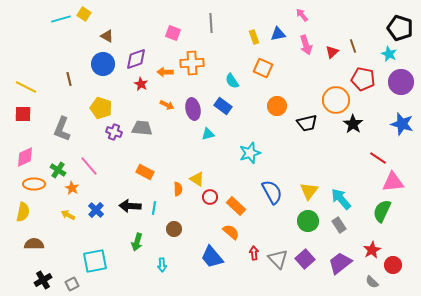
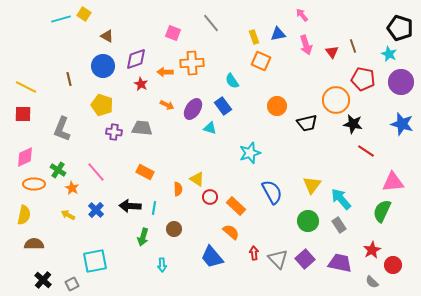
gray line at (211, 23): rotated 36 degrees counterclockwise
red triangle at (332, 52): rotated 24 degrees counterclockwise
blue circle at (103, 64): moved 2 px down
orange square at (263, 68): moved 2 px left, 7 px up
blue rectangle at (223, 106): rotated 18 degrees clockwise
yellow pentagon at (101, 108): moved 1 px right, 3 px up
purple ellipse at (193, 109): rotated 45 degrees clockwise
black star at (353, 124): rotated 24 degrees counterclockwise
purple cross at (114, 132): rotated 14 degrees counterclockwise
cyan triangle at (208, 134): moved 2 px right, 6 px up; rotated 32 degrees clockwise
red line at (378, 158): moved 12 px left, 7 px up
pink line at (89, 166): moved 7 px right, 6 px down
yellow triangle at (309, 191): moved 3 px right, 6 px up
yellow semicircle at (23, 212): moved 1 px right, 3 px down
green arrow at (137, 242): moved 6 px right, 5 px up
purple trapezoid at (340, 263): rotated 50 degrees clockwise
black cross at (43, 280): rotated 18 degrees counterclockwise
